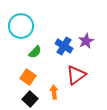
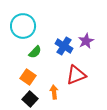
cyan circle: moved 2 px right
red triangle: rotated 15 degrees clockwise
